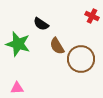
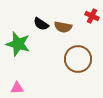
brown semicircle: moved 6 px right, 19 px up; rotated 48 degrees counterclockwise
brown circle: moved 3 px left
